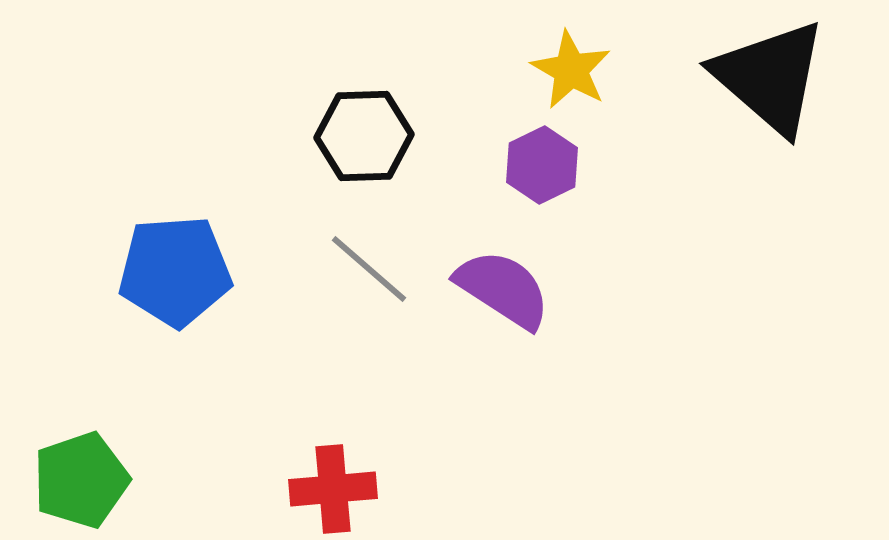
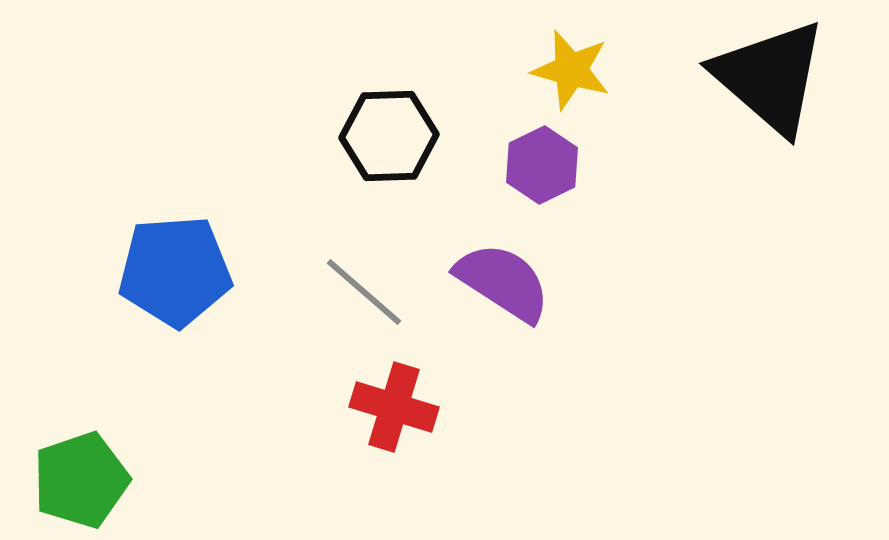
yellow star: rotated 14 degrees counterclockwise
black hexagon: moved 25 px right
gray line: moved 5 px left, 23 px down
purple semicircle: moved 7 px up
red cross: moved 61 px right, 82 px up; rotated 22 degrees clockwise
